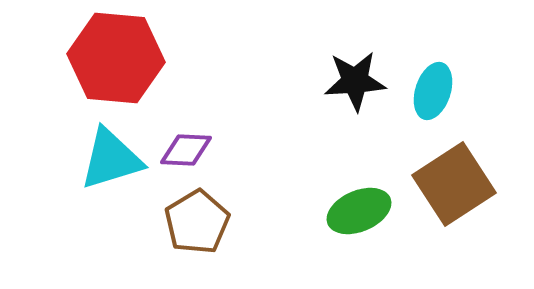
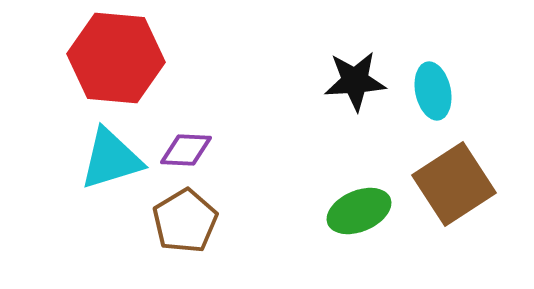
cyan ellipse: rotated 30 degrees counterclockwise
brown pentagon: moved 12 px left, 1 px up
